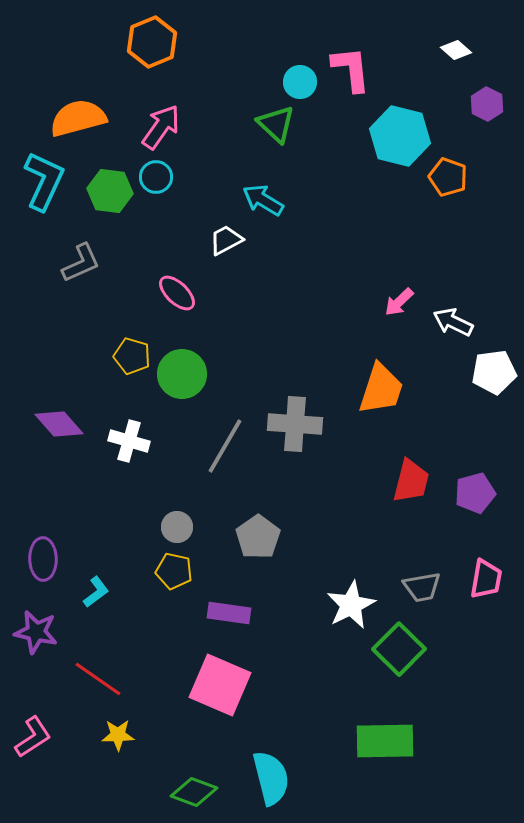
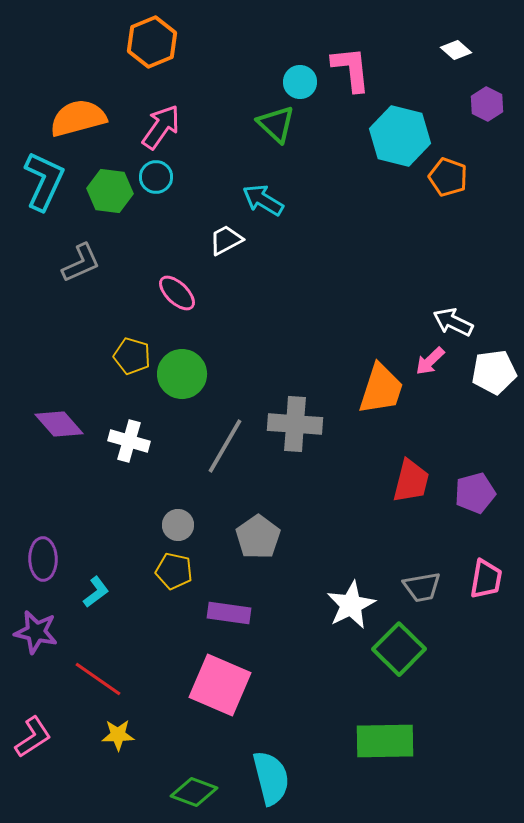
pink arrow at (399, 302): moved 31 px right, 59 px down
gray circle at (177, 527): moved 1 px right, 2 px up
